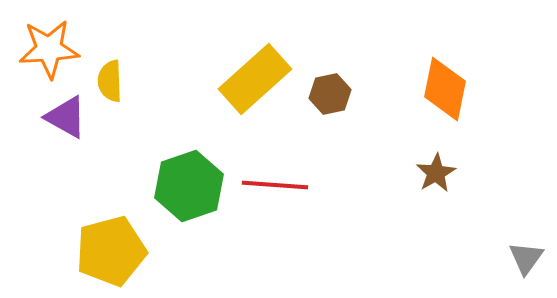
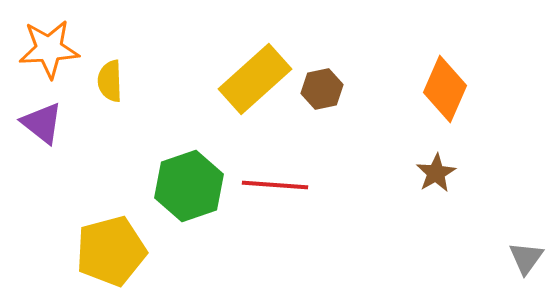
orange diamond: rotated 12 degrees clockwise
brown hexagon: moved 8 px left, 5 px up
purple triangle: moved 24 px left, 6 px down; rotated 9 degrees clockwise
